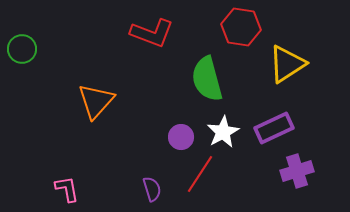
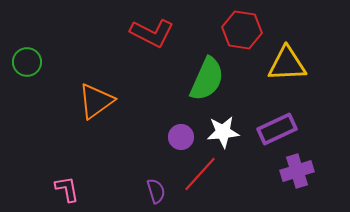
red hexagon: moved 1 px right, 3 px down
red L-shape: rotated 6 degrees clockwise
green circle: moved 5 px right, 13 px down
yellow triangle: rotated 30 degrees clockwise
green semicircle: rotated 141 degrees counterclockwise
orange triangle: rotated 12 degrees clockwise
purple rectangle: moved 3 px right, 1 px down
white star: rotated 24 degrees clockwise
red line: rotated 9 degrees clockwise
purple semicircle: moved 4 px right, 2 px down
